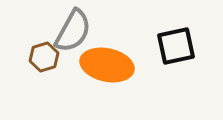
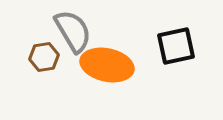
gray semicircle: rotated 60 degrees counterclockwise
brown hexagon: rotated 8 degrees clockwise
